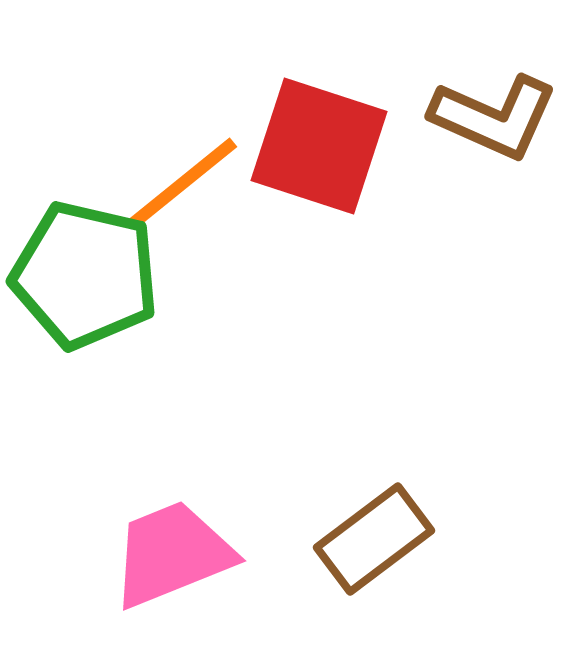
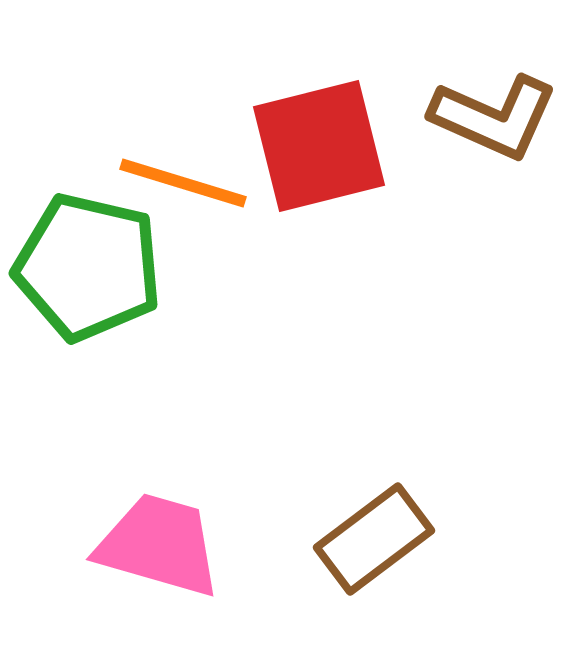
red square: rotated 32 degrees counterclockwise
orange line: rotated 56 degrees clockwise
green pentagon: moved 3 px right, 8 px up
pink trapezoid: moved 13 px left, 9 px up; rotated 38 degrees clockwise
